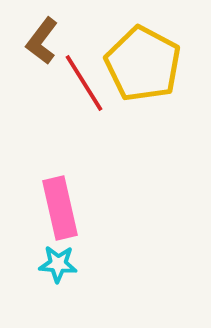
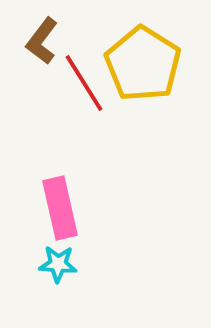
yellow pentagon: rotated 4 degrees clockwise
